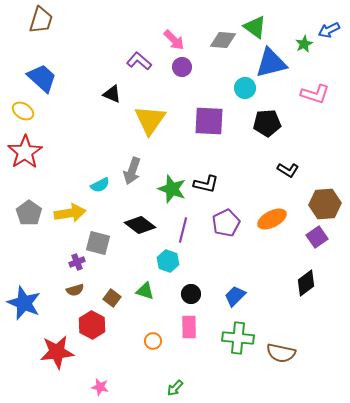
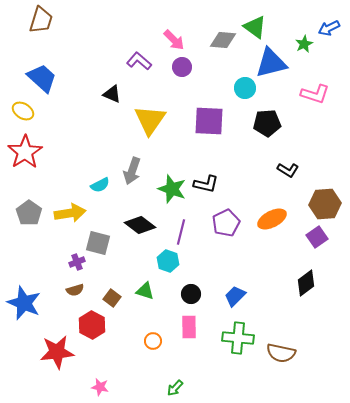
blue arrow at (329, 30): moved 2 px up
purple line at (183, 230): moved 2 px left, 2 px down
